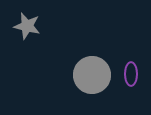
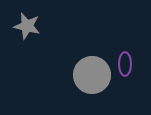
purple ellipse: moved 6 px left, 10 px up
